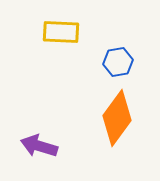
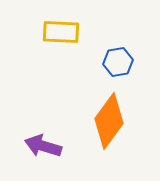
orange diamond: moved 8 px left, 3 px down
purple arrow: moved 4 px right
